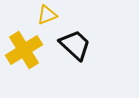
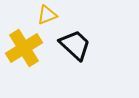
yellow cross: moved 2 px up
